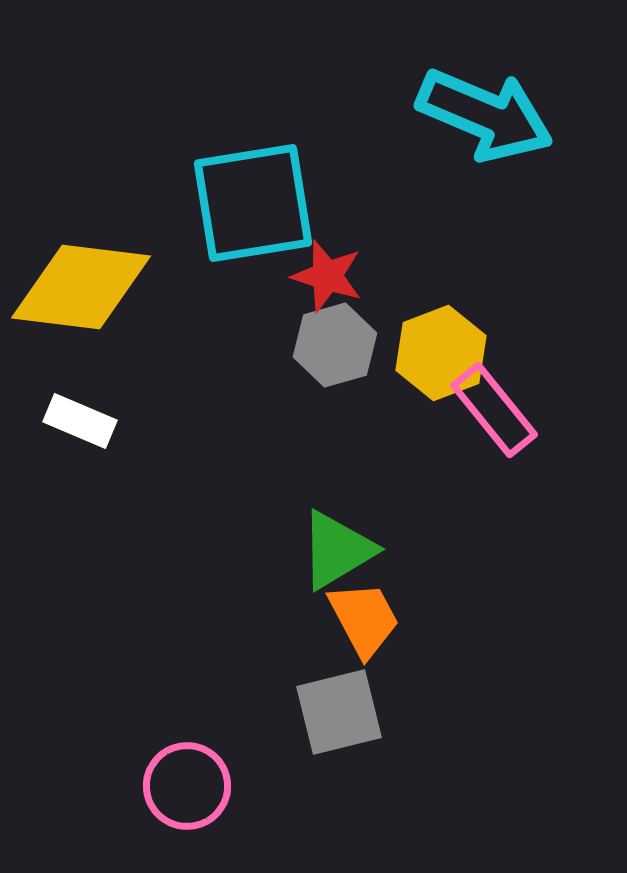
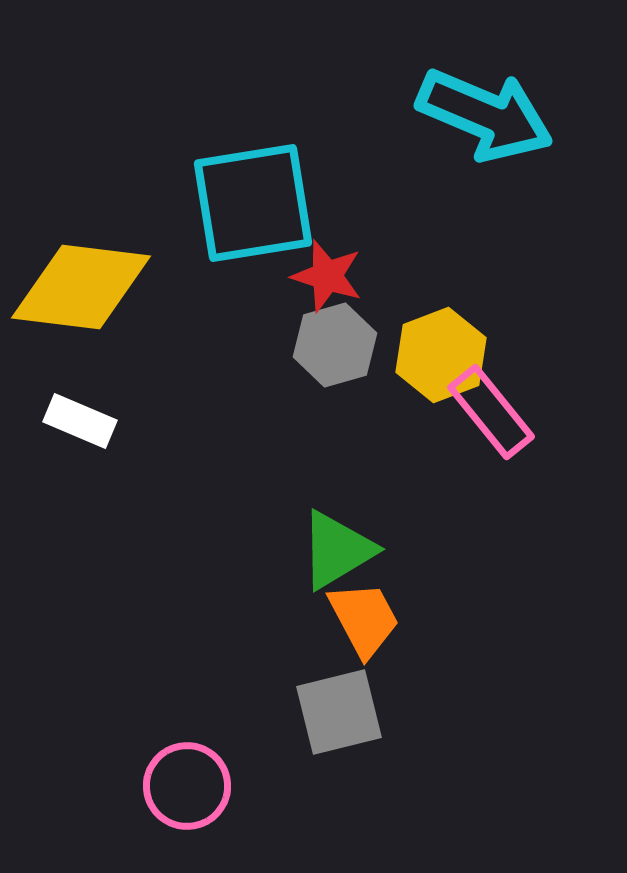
yellow hexagon: moved 2 px down
pink rectangle: moved 3 px left, 2 px down
